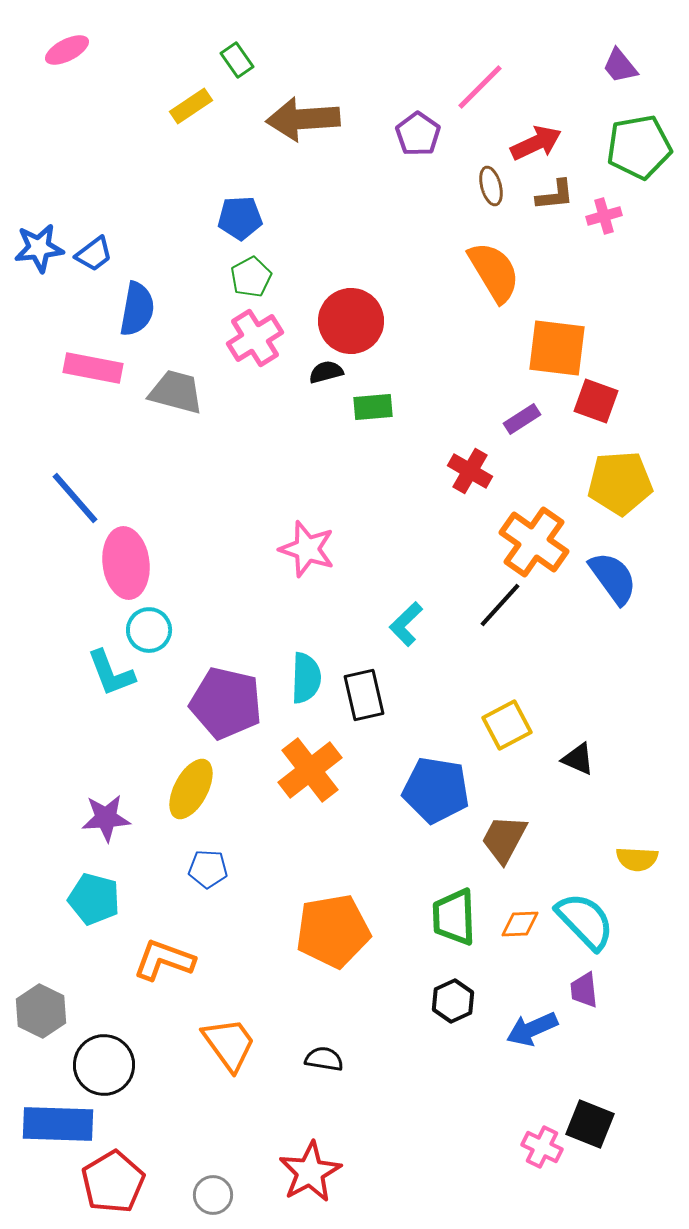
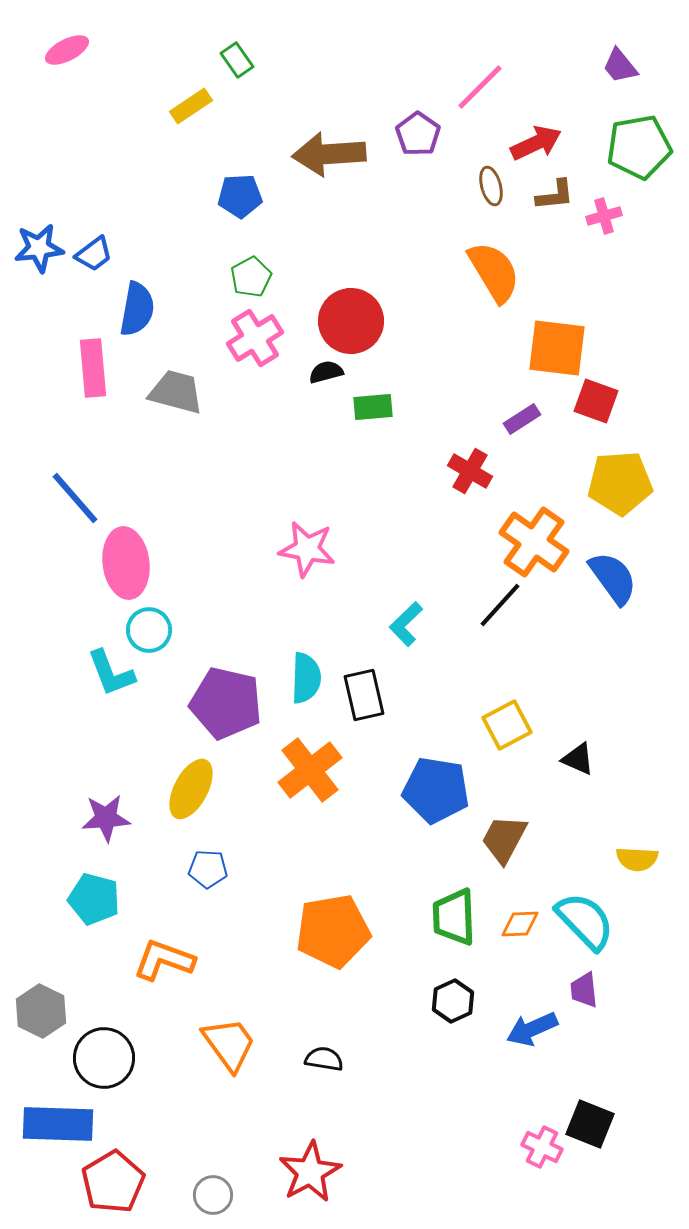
brown arrow at (303, 119): moved 26 px right, 35 px down
blue pentagon at (240, 218): moved 22 px up
pink rectangle at (93, 368): rotated 74 degrees clockwise
pink star at (307, 549): rotated 8 degrees counterclockwise
black circle at (104, 1065): moved 7 px up
